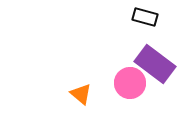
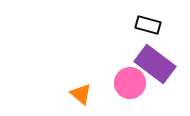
black rectangle: moved 3 px right, 8 px down
